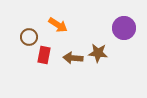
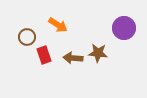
brown circle: moved 2 px left
red rectangle: rotated 30 degrees counterclockwise
